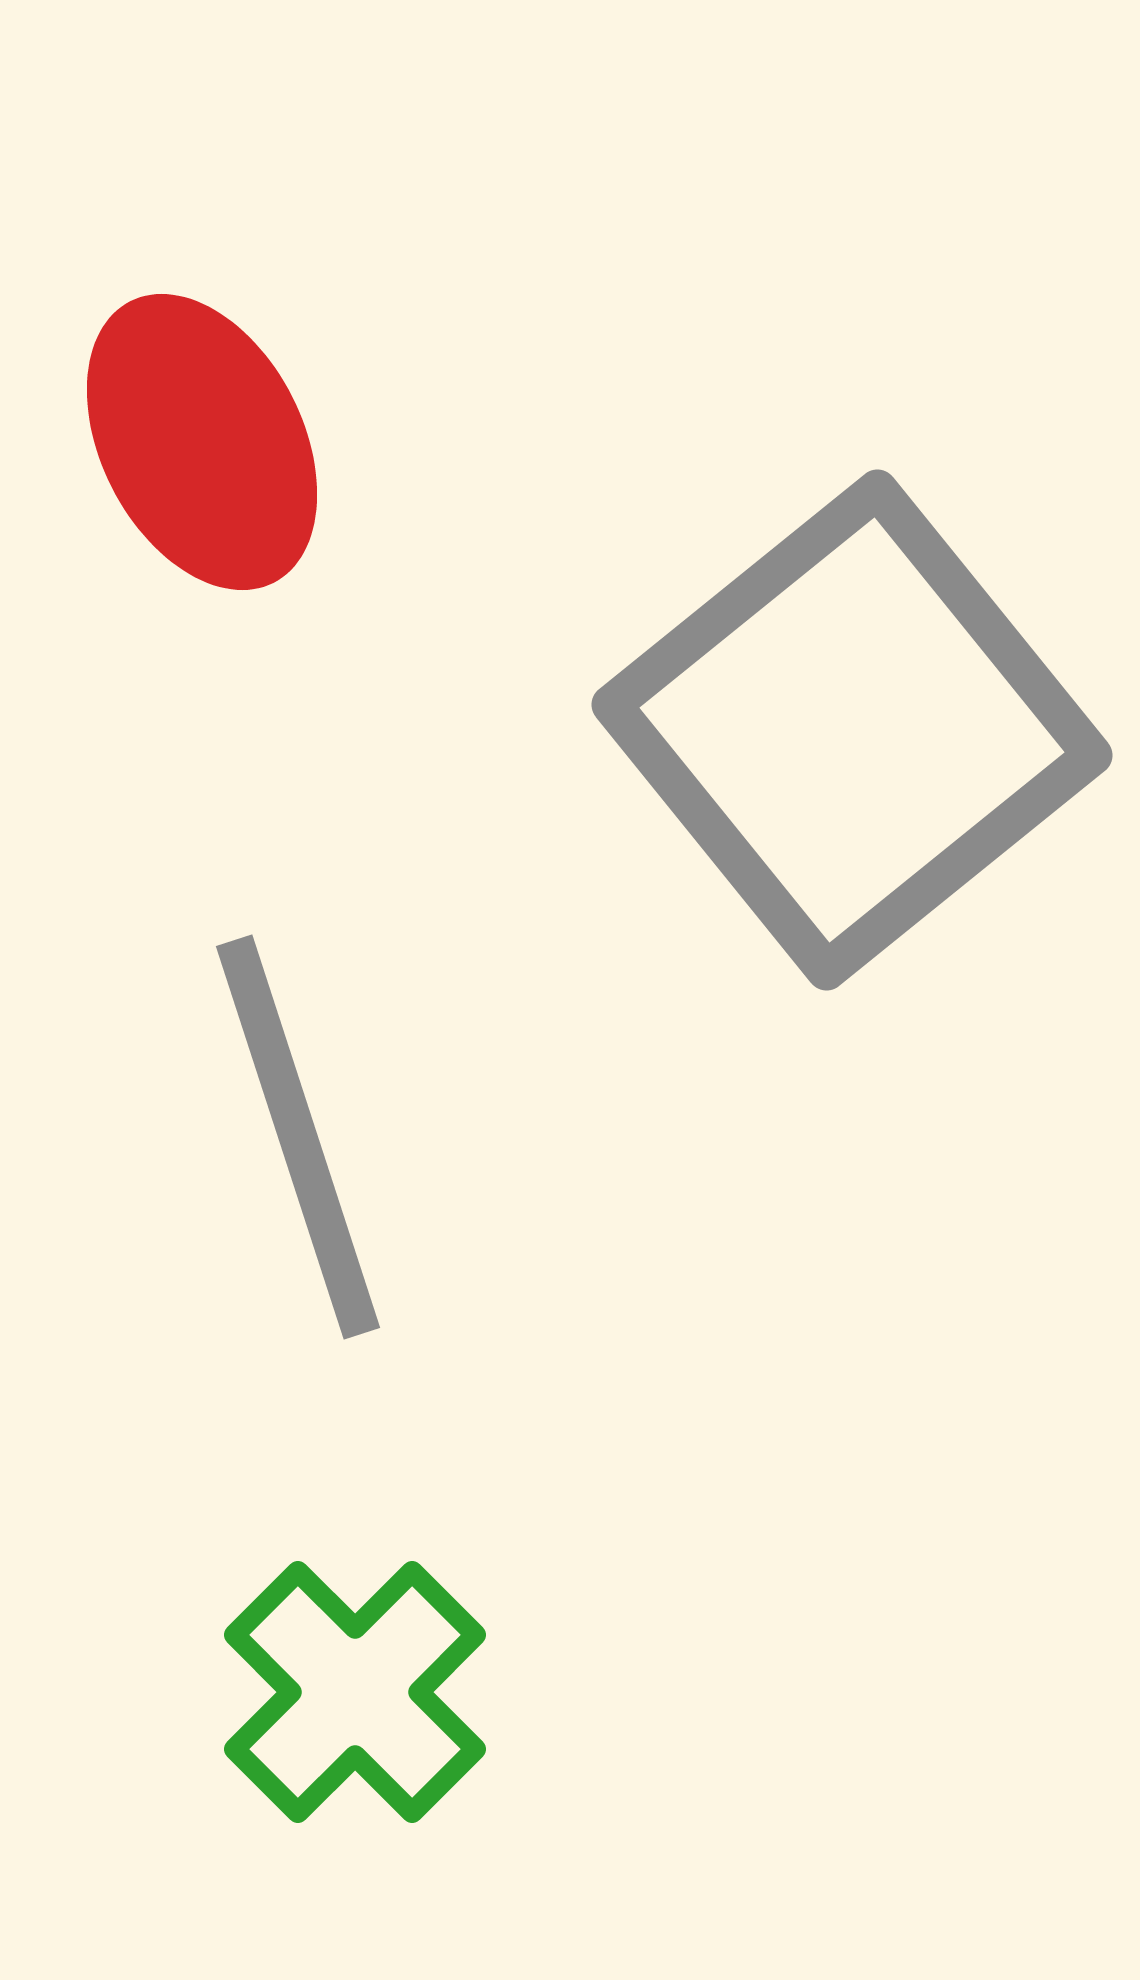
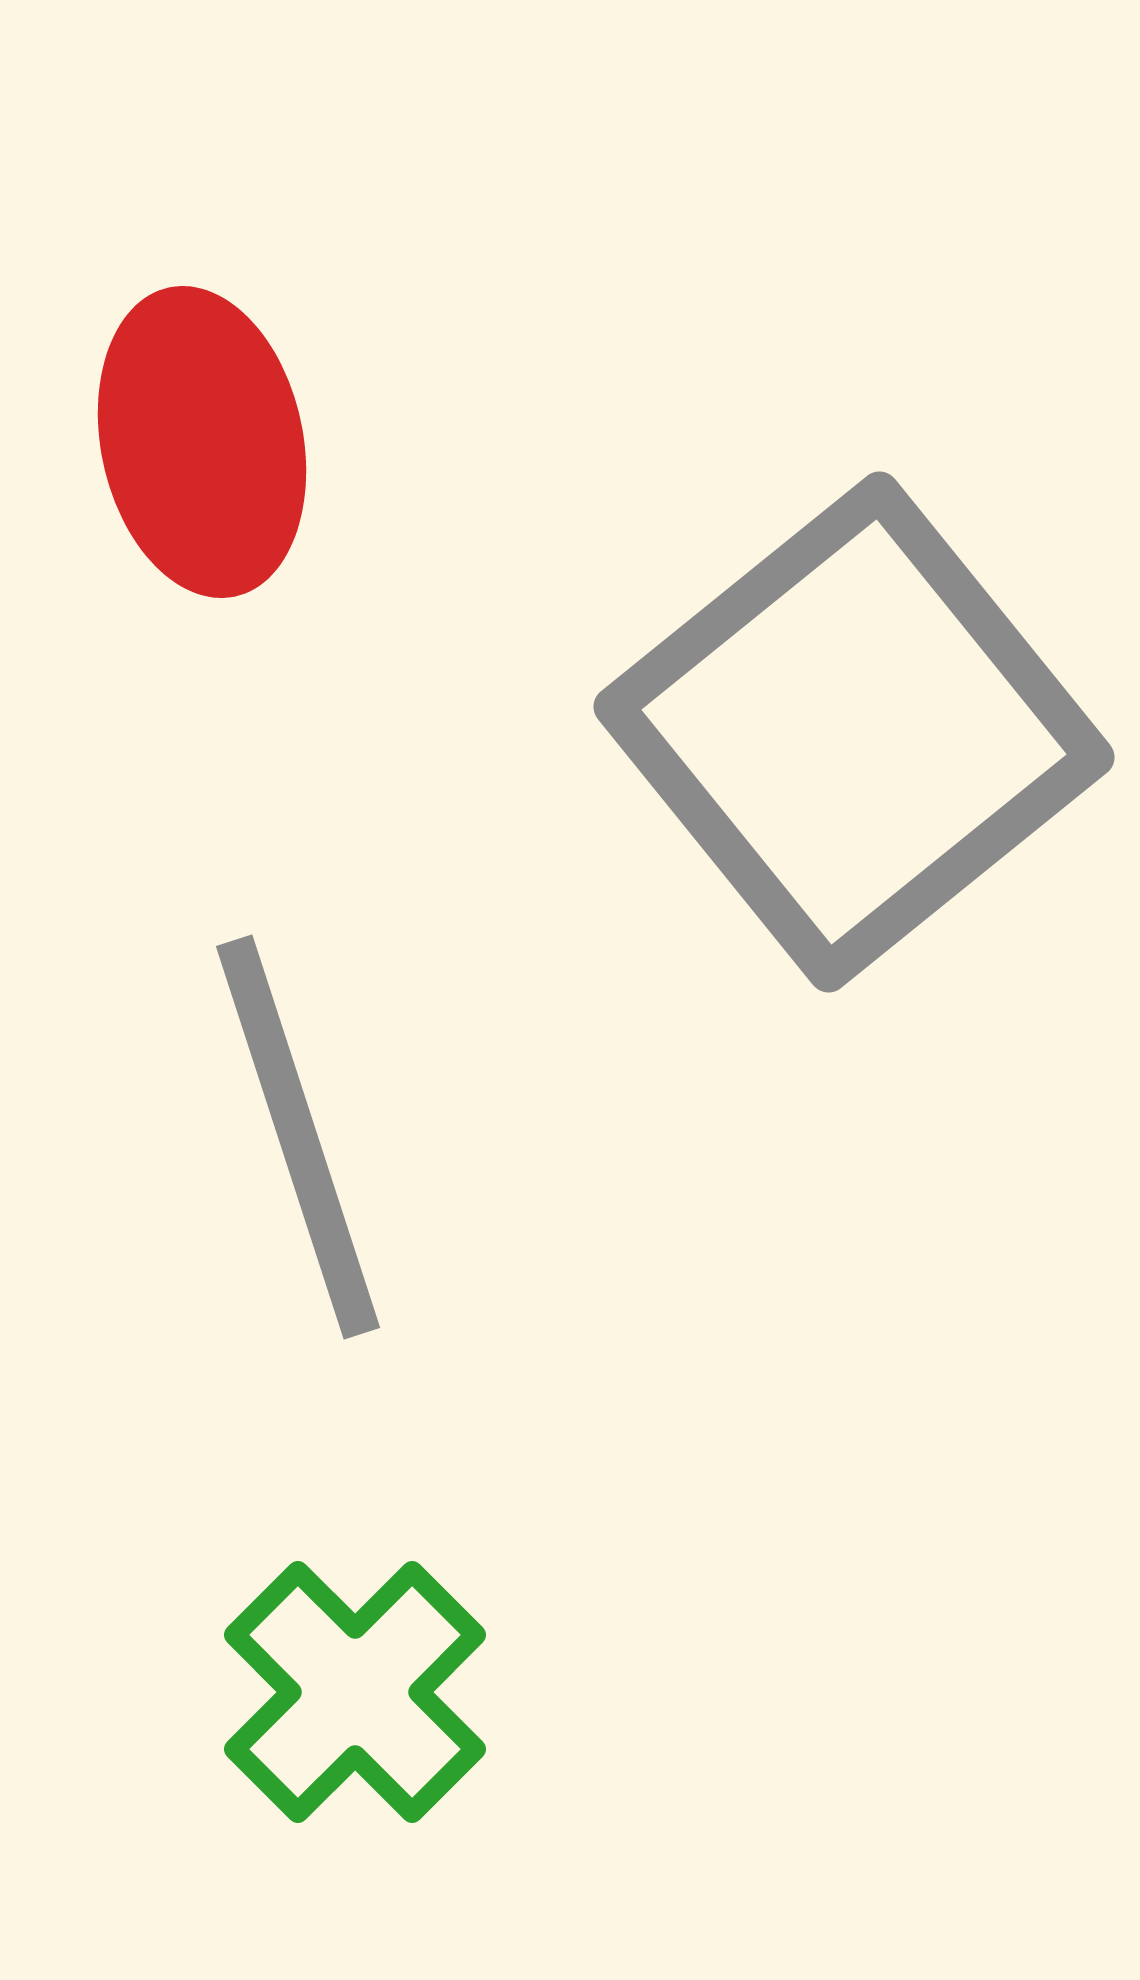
red ellipse: rotated 15 degrees clockwise
gray square: moved 2 px right, 2 px down
